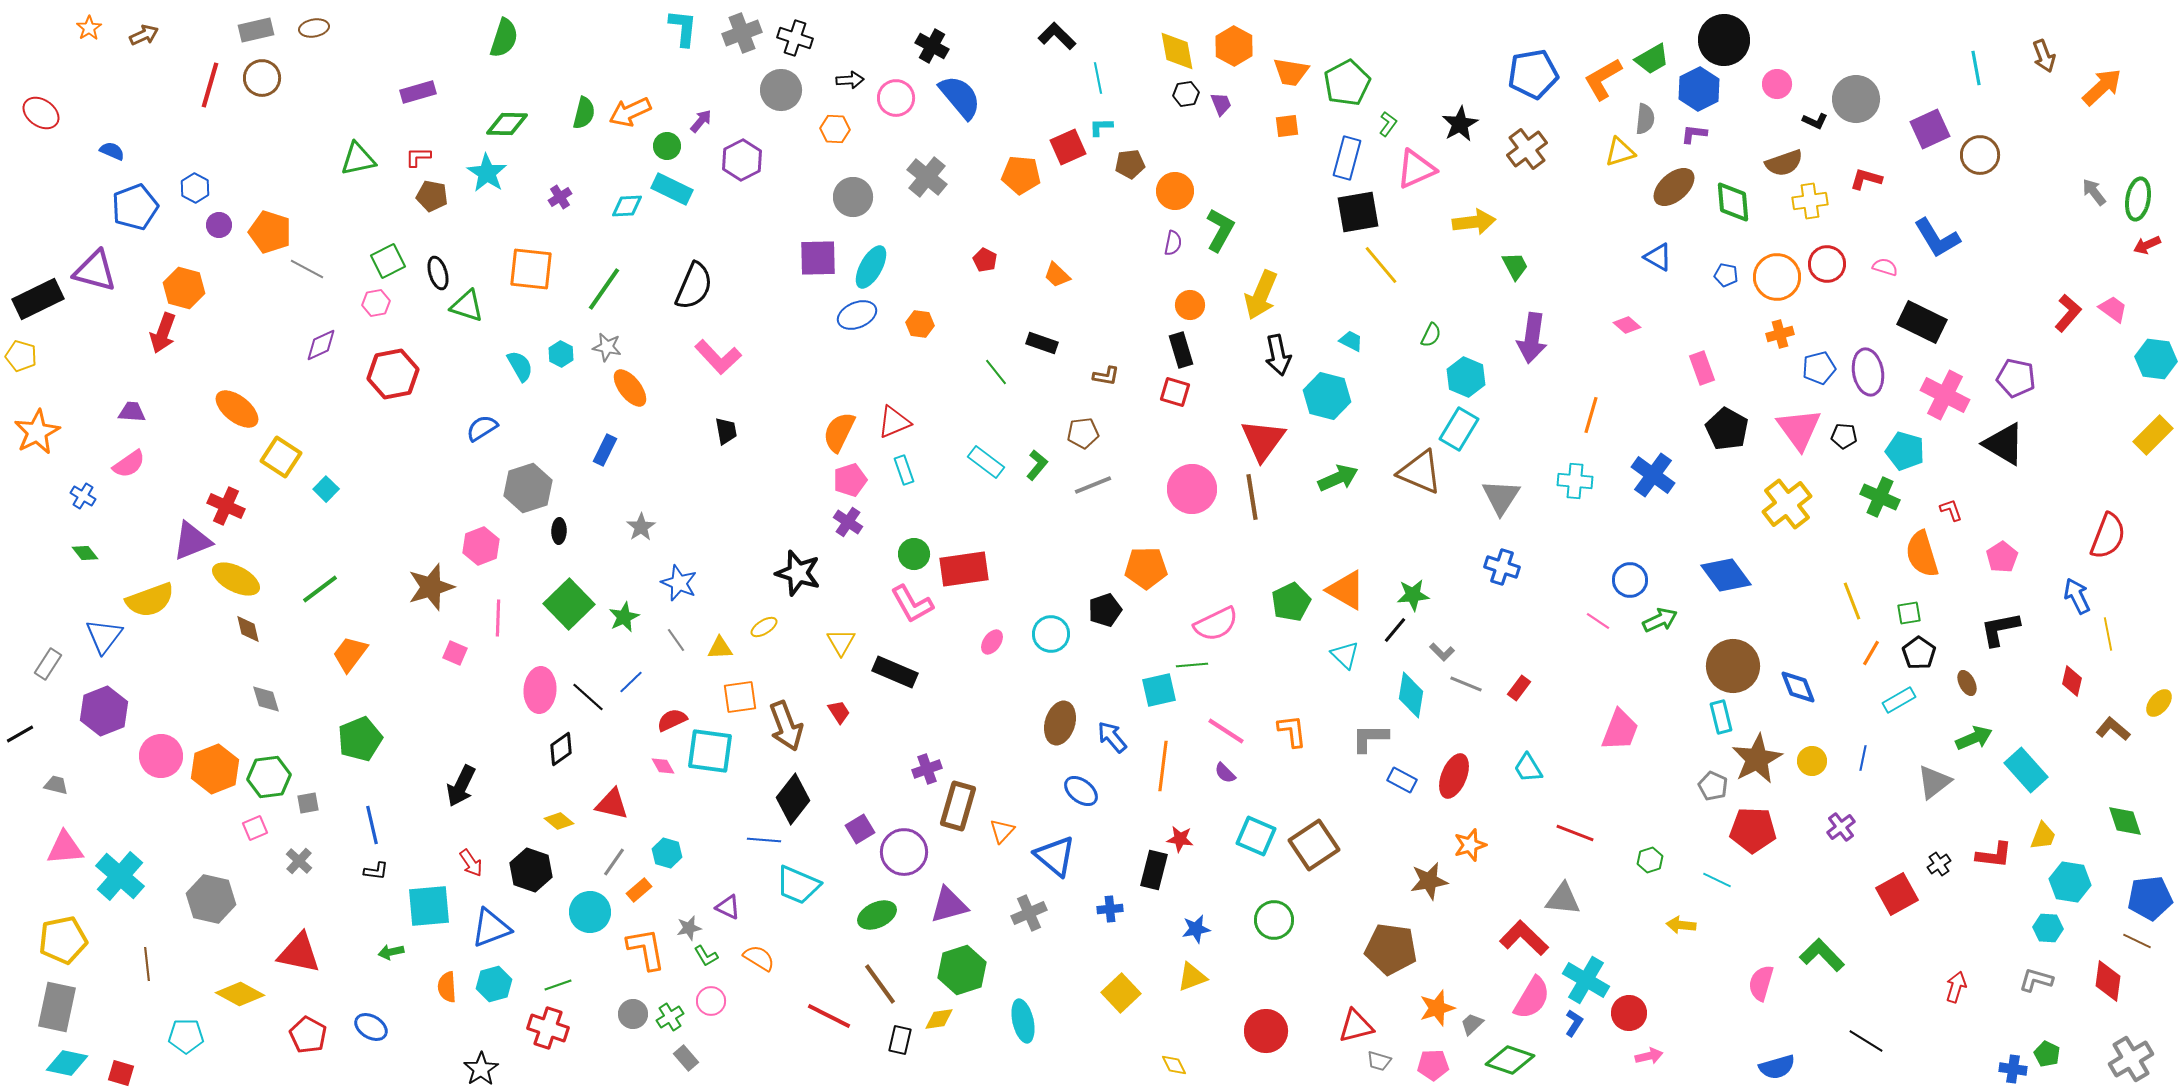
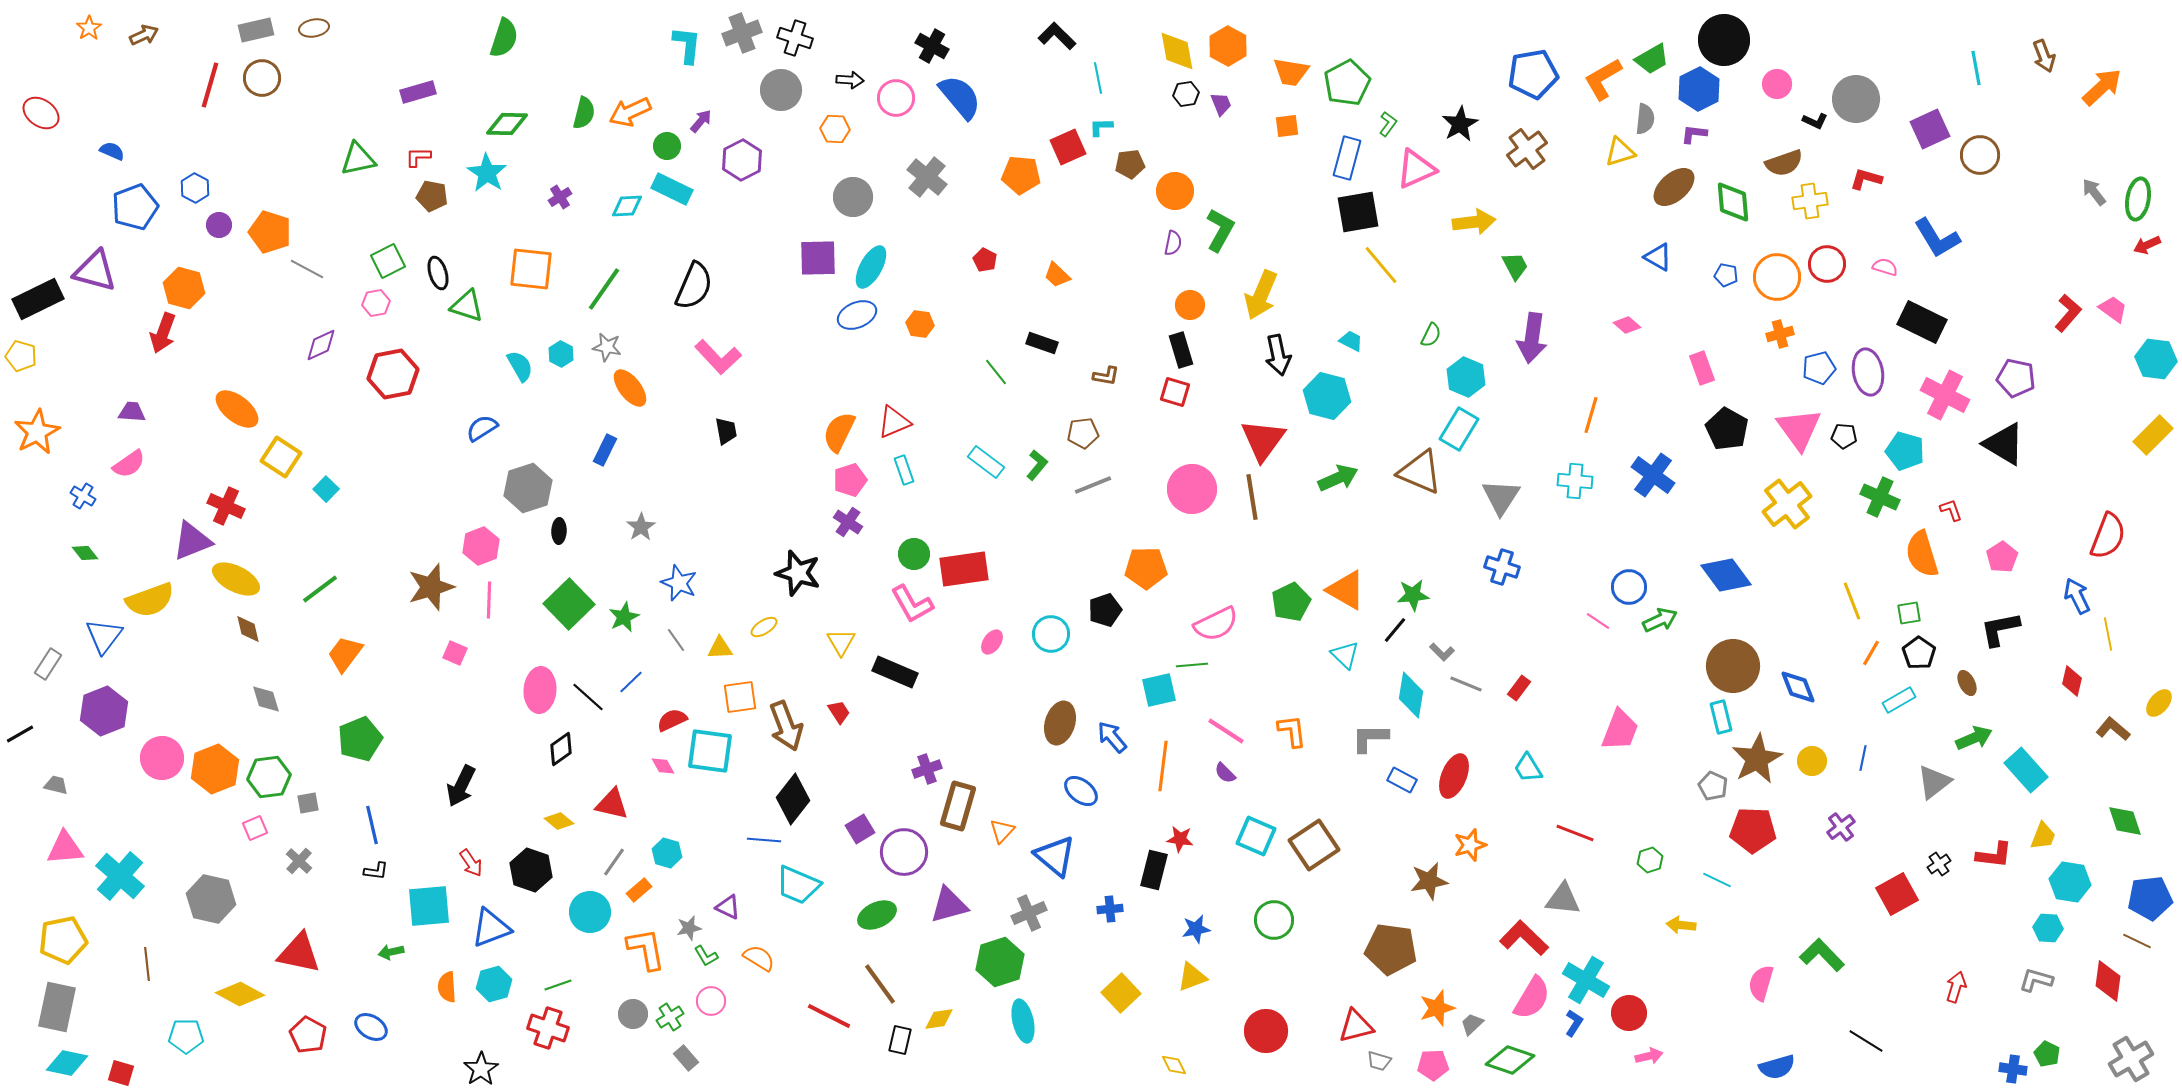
cyan L-shape at (683, 28): moved 4 px right, 17 px down
orange hexagon at (1234, 46): moved 6 px left
black arrow at (850, 80): rotated 8 degrees clockwise
blue circle at (1630, 580): moved 1 px left, 7 px down
pink line at (498, 618): moved 9 px left, 18 px up
orange trapezoid at (350, 654): moved 5 px left
pink circle at (161, 756): moved 1 px right, 2 px down
green hexagon at (962, 970): moved 38 px right, 8 px up
